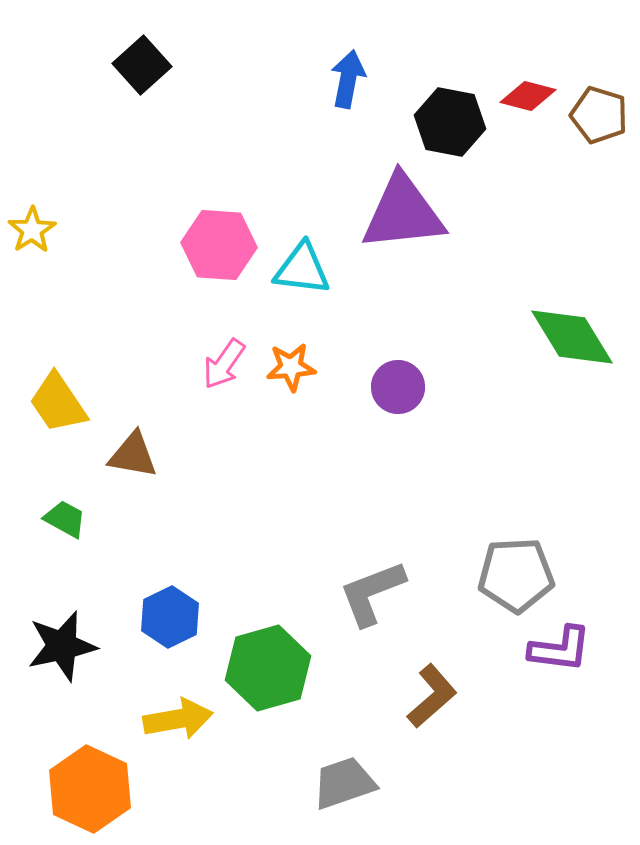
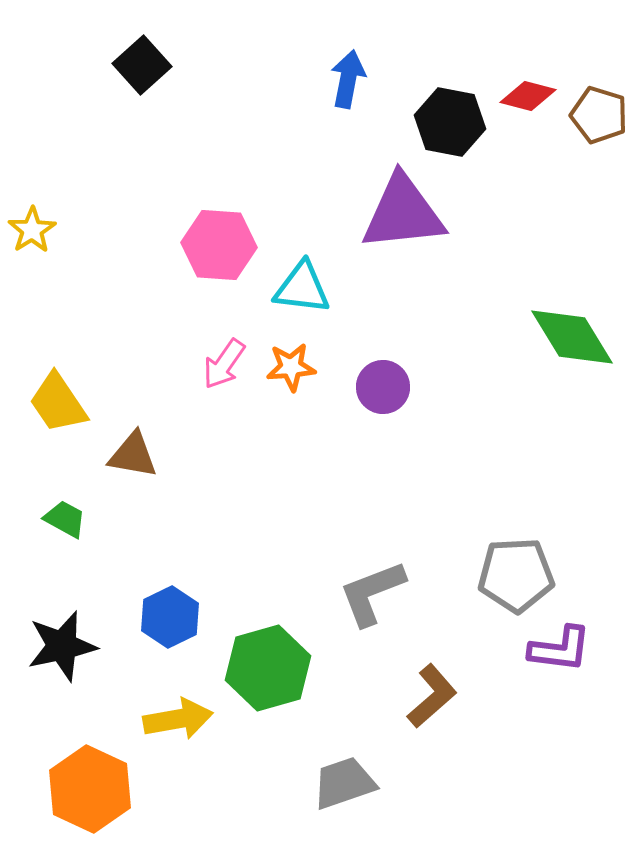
cyan triangle: moved 19 px down
purple circle: moved 15 px left
